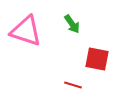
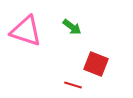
green arrow: moved 3 px down; rotated 18 degrees counterclockwise
red square: moved 1 px left, 5 px down; rotated 10 degrees clockwise
